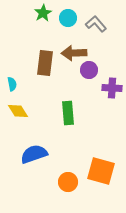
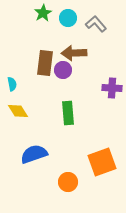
purple circle: moved 26 px left
orange square: moved 1 px right, 9 px up; rotated 36 degrees counterclockwise
